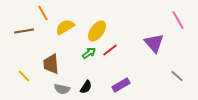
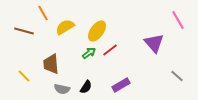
brown line: rotated 24 degrees clockwise
